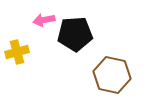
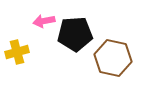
pink arrow: moved 1 px down
brown hexagon: moved 1 px right, 17 px up
